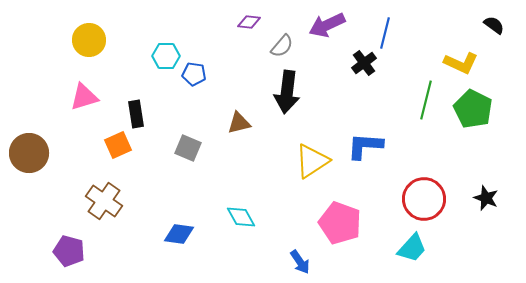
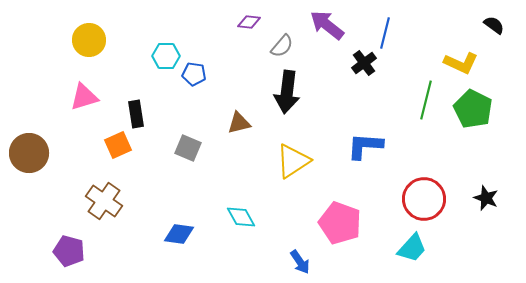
purple arrow: rotated 63 degrees clockwise
yellow triangle: moved 19 px left
